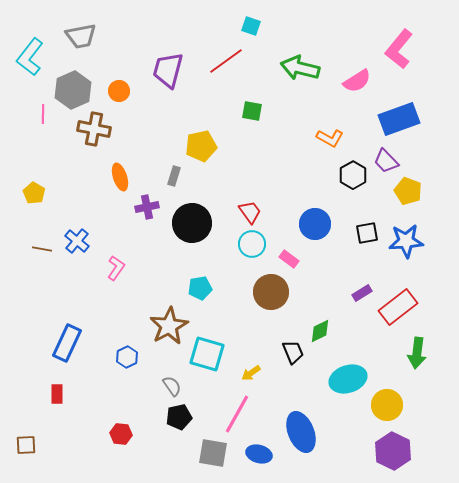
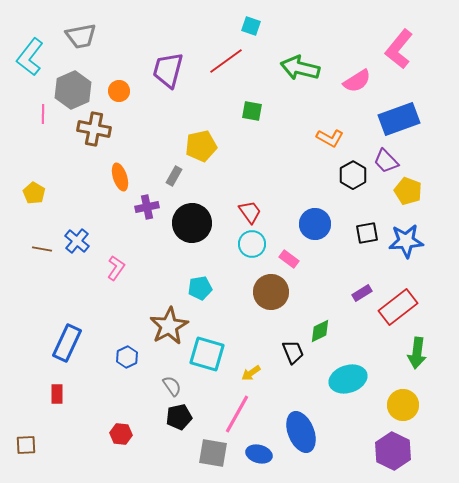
gray rectangle at (174, 176): rotated 12 degrees clockwise
yellow circle at (387, 405): moved 16 px right
